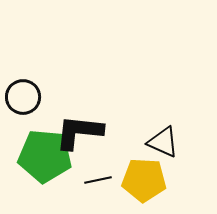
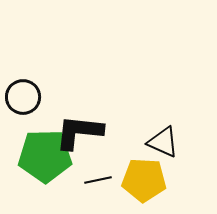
green pentagon: rotated 6 degrees counterclockwise
